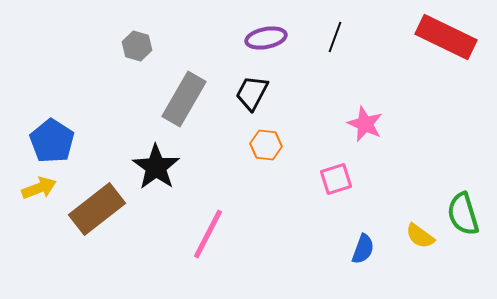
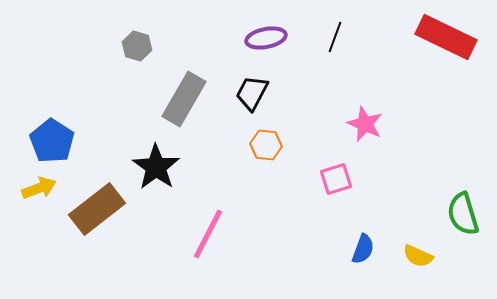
yellow semicircle: moved 2 px left, 20 px down; rotated 12 degrees counterclockwise
